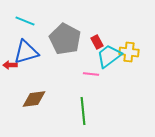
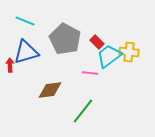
red rectangle: rotated 16 degrees counterclockwise
red arrow: rotated 88 degrees clockwise
pink line: moved 1 px left, 1 px up
brown diamond: moved 16 px right, 9 px up
green line: rotated 44 degrees clockwise
